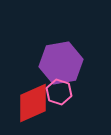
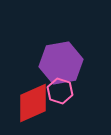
pink hexagon: moved 1 px right, 1 px up
